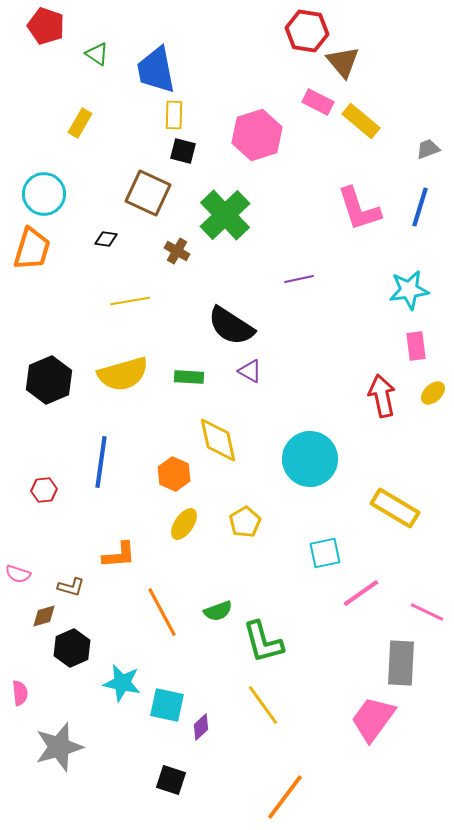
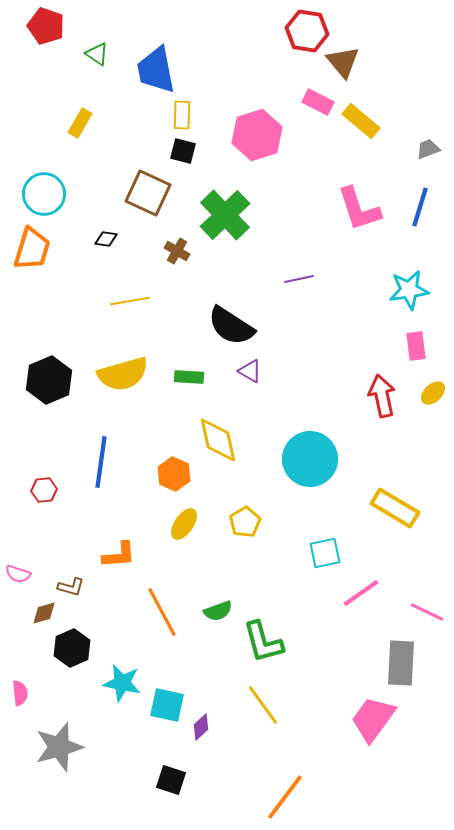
yellow rectangle at (174, 115): moved 8 px right
brown diamond at (44, 616): moved 3 px up
